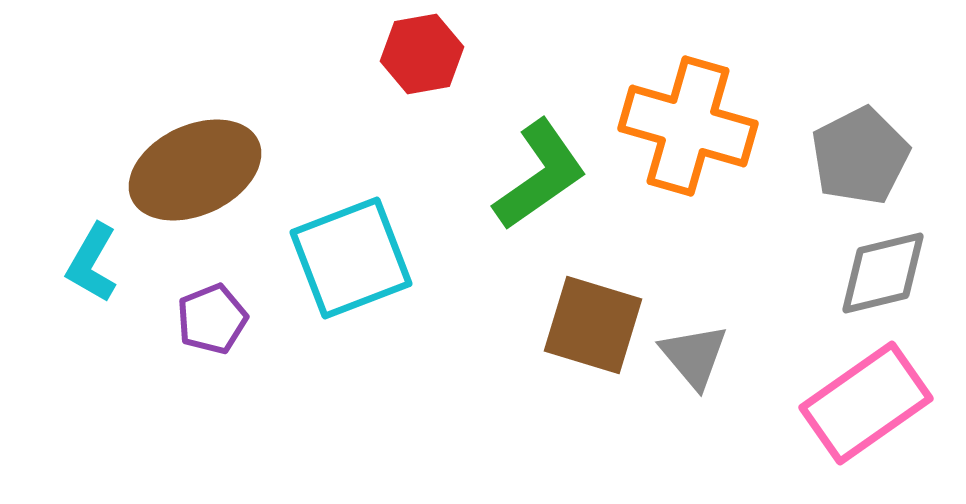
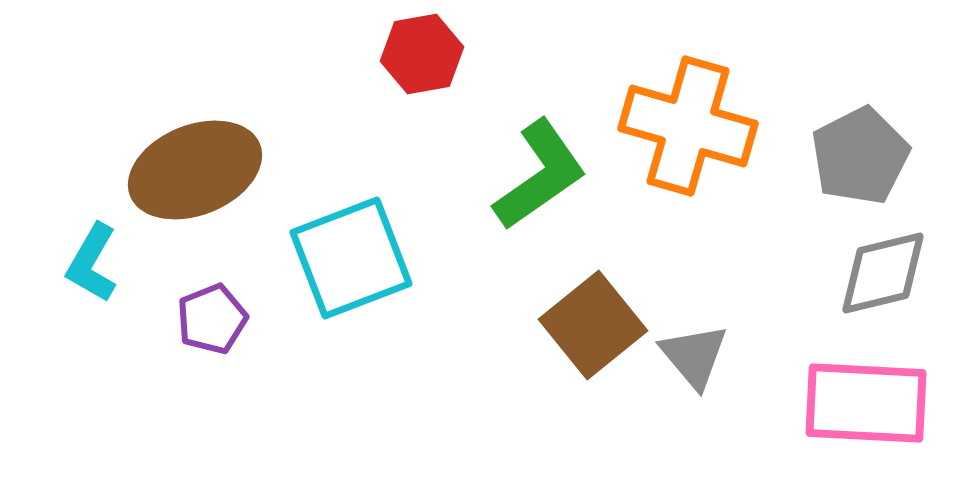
brown ellipse: rotated 3 degrees clockwise
brown square: rotated 34 degrees clockwise
pink rectangle: rotated 38 degrees clockwise
